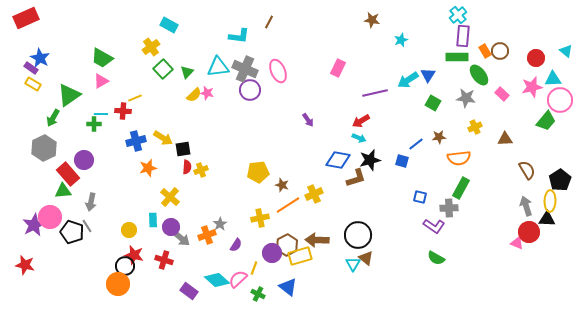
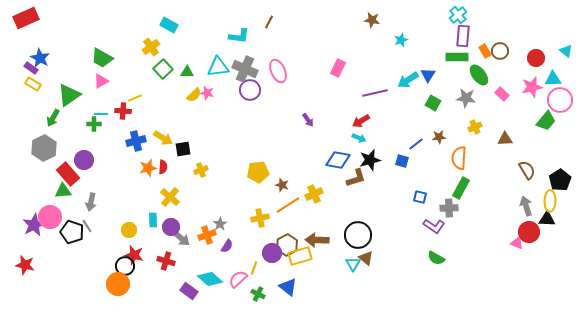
green triangle at (187, 72): rotated 48 degrees clockwise
orange semicircle at (459, 158): rotated 100 degrees clockwise
red semicircle at (187, 167): moved 24 px left
purple semicircle at (236, 245): moved 9 px left, 1 px down
red cross at (164, 260): moved 2 px right, 1 px down
cyan diamond at (217, 280): moved 7 px left, 1 px up
